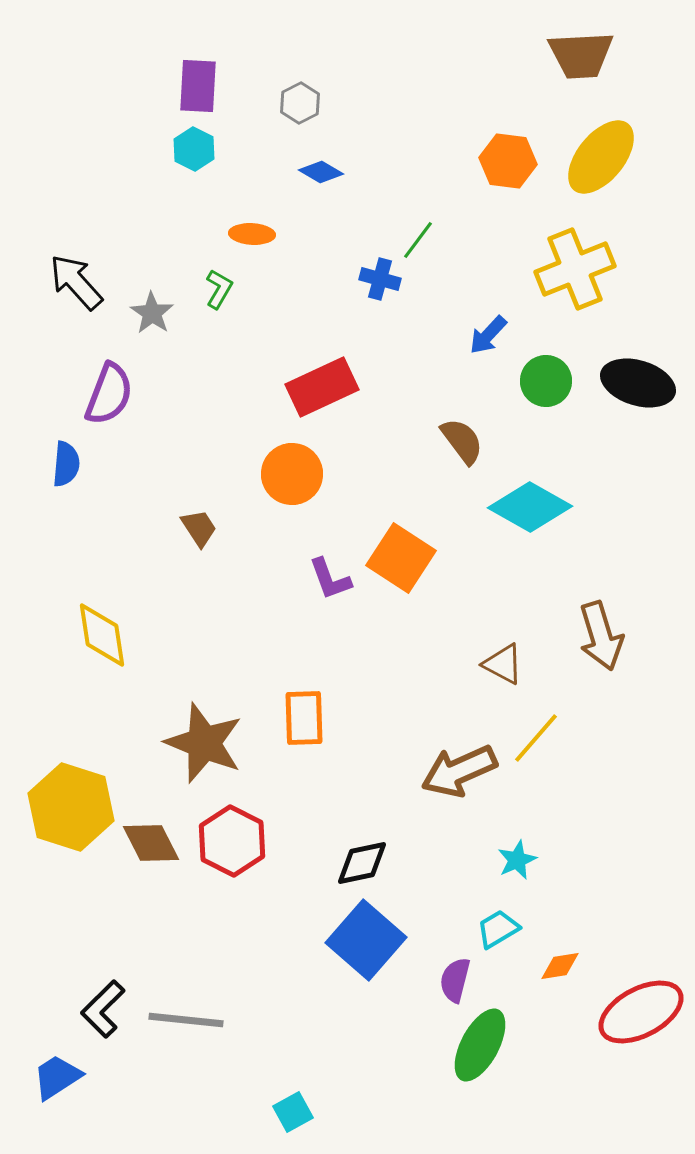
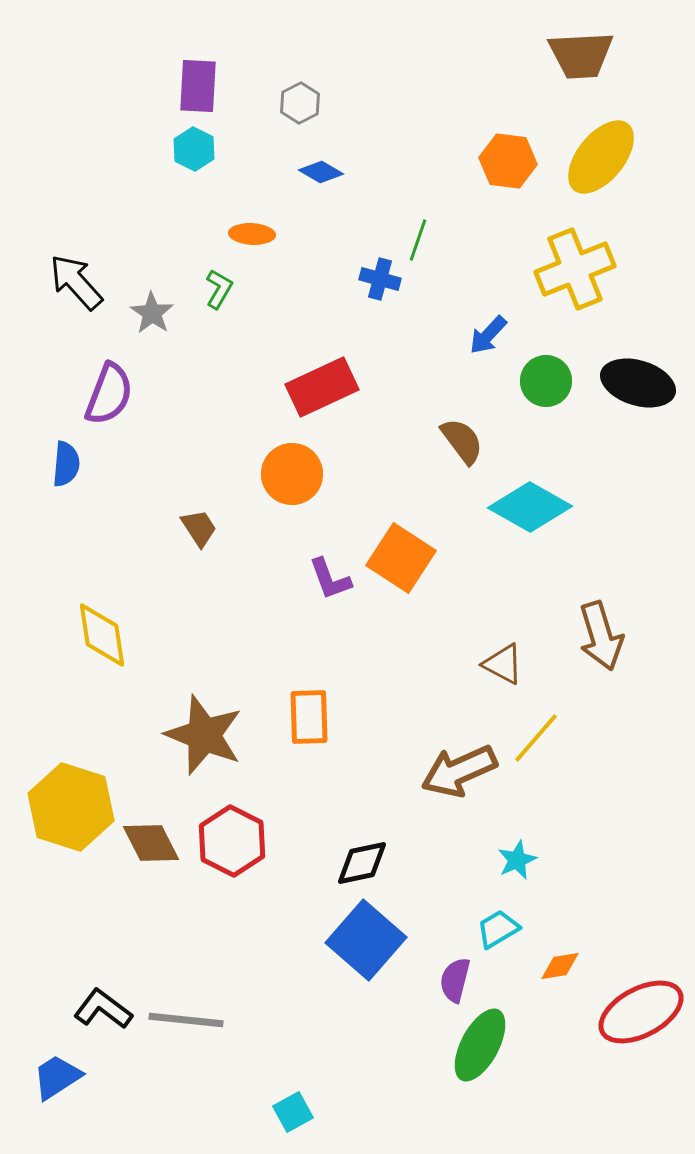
green line at (418, 240): rotated 18 degrees counterclockwise
orange rectangle at (304, 718): moved 5 px right, 1 px up
brown star at (204, 743): moved 8 px up
black L-shape at (103, 1009): rotated 82 degrees clockwise
